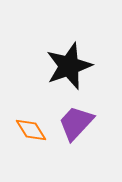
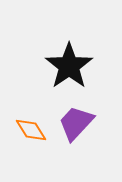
black star: rotated 15 degrees counterclockwise
